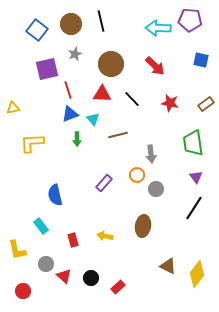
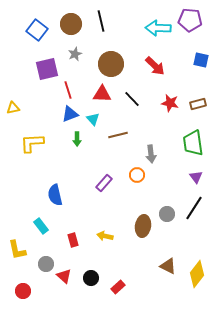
brown rectangle at (206, 104): moved 8 px left; rotated 21 degrees clockwise
gray circle at (156, 189): moved 11 px right, 25 px down
